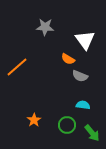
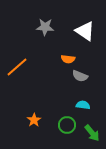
white triangle: moved 9 px up; rotated 20 degrees counterclockwise
orange semicircle: rotated 24 degrees counterclockwise
